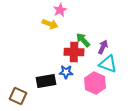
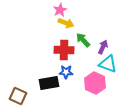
yellow arrow: moved 16 px right, 1 px up
red cross: moved 10 px left, 2 px up
black rectangle: moved 3 px right, 2 px down
